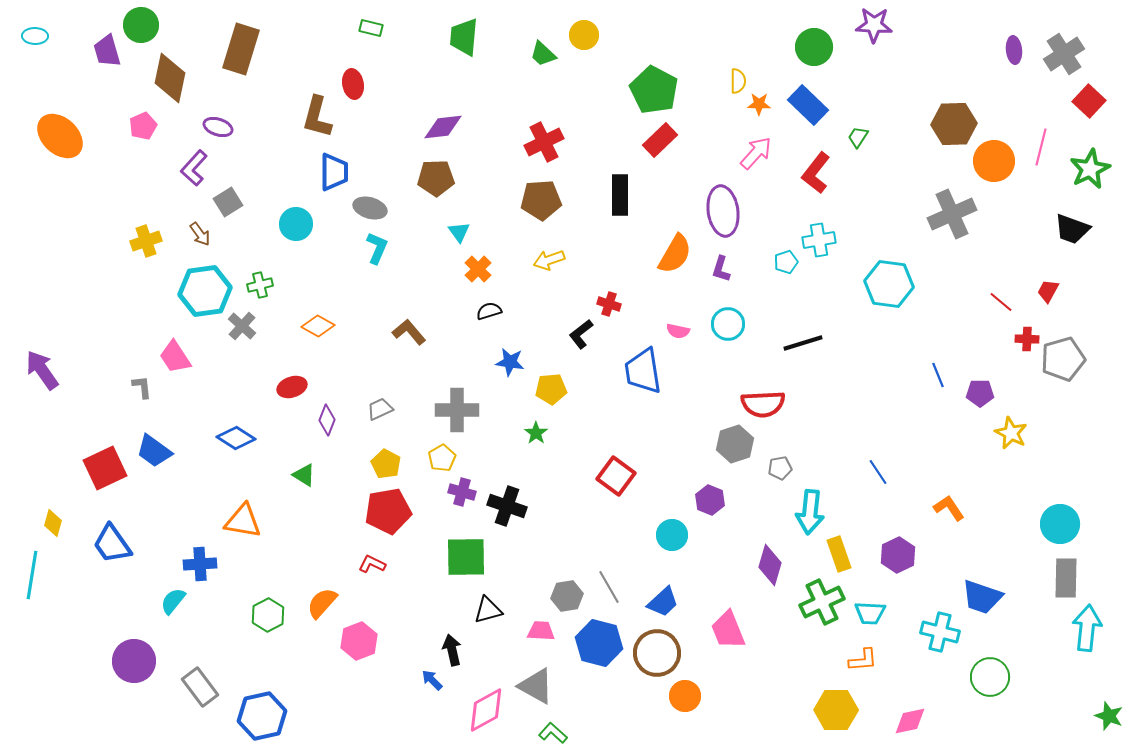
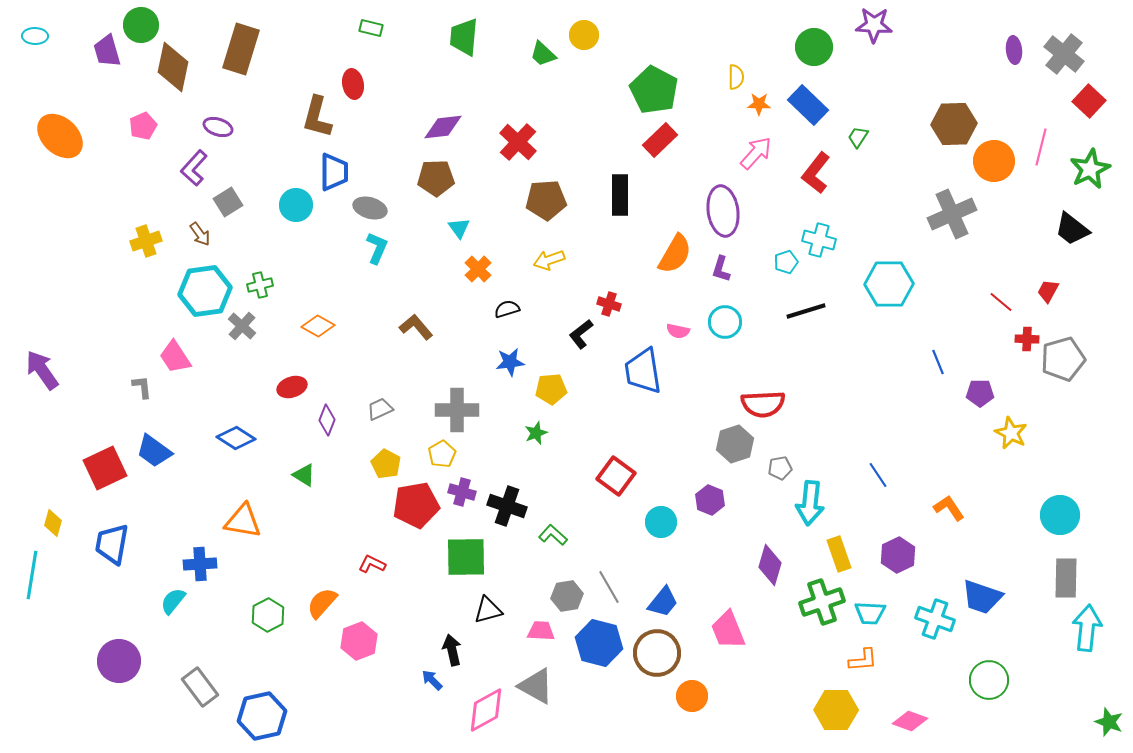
gray cross at (1064, 54): rotated 18 degrees counterclockwise
brown diamond at (170, 78): moved 3 px right, 11 px up
yellow semicircle at (738, 81): moved 2 px left, 4 px up
red cross at (544, 142): moved 26 px left; rotated 21 degrees counterclockwise
brown pentagon at (541, 200): moved 5 px right
cyan circle at (296, 224): moved 19 px up
black trapezoid at (1072, 229): rotated 18 degrees clockwise
cyan triangle at (459, 232): moved 4 px up
cyan cross at (819, 240): rotated 24 degrees clockwise
cyan hexagon at (889, 284): rotated 9 degrees counterclockwise
black semicircle at (489, 311): moved 18 px right, 2 px up
cyan circle at (728, 324): moved 3 px left, 2 px up
brown L-shape at (409, 332): moved 7 px right, 5 px up
black line at (803, 343): moved 3 px right, 32 px up
blue star at (510, 362): rotated 16 degrees counterclockwise
blue line at (938, 375): moved 13 px up
green star at (536, 433): rotated 15 degrees clockwise
yellow pentagon at (442, 458): moved 4 px up
blue line at (878, 472): moved 3 px down
red pentagon at (388, 511): moved 28 px right, 6 px up
cyan arrow at (810, 512): moved 9 px up
cyan circle at (1060, 524): moved 9 px up
cyan circle at (672, 535): moved 11 px left, 13 px up
blue trapezoid at (112, 544): rotated 45 degrees clockwise
blue trapezoid at (663, 602): rotated 8 degrees counterclockwise
green cross at (822, 602): rotated 6 degrees clockwise
cyan cross at (940, 632): moved 5 px left, 13 px up; rotated 6 degrees clockwise
purple circle at (134, 661): moved 15 px left
green circle at (990, 677): moved 1 px left, 3 px down
orange circle at (685, 696): moved 7 px right
green star at (1109, 716): moved 6 px down
pink diamond at (910, 721): rotated 32 degrees clockwise
green L-shape at (553, 733): moved 198 px up
